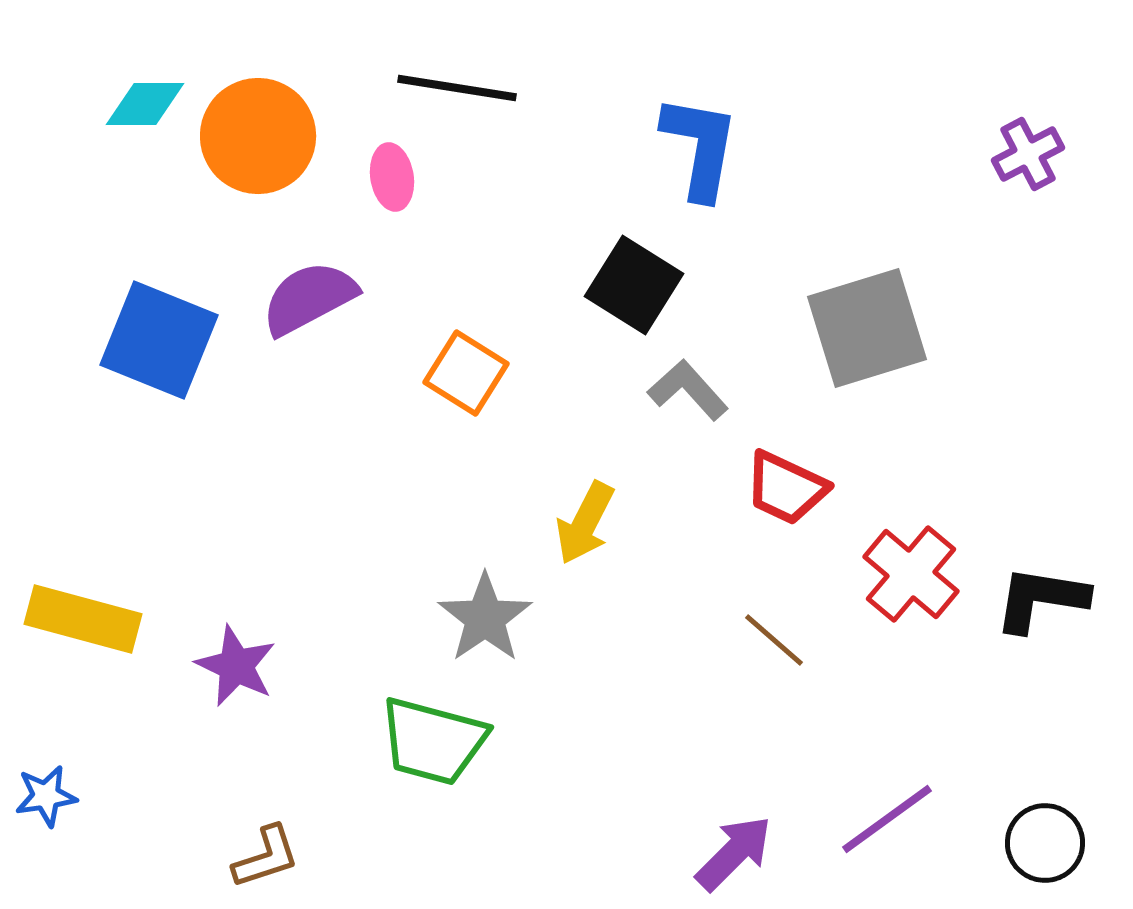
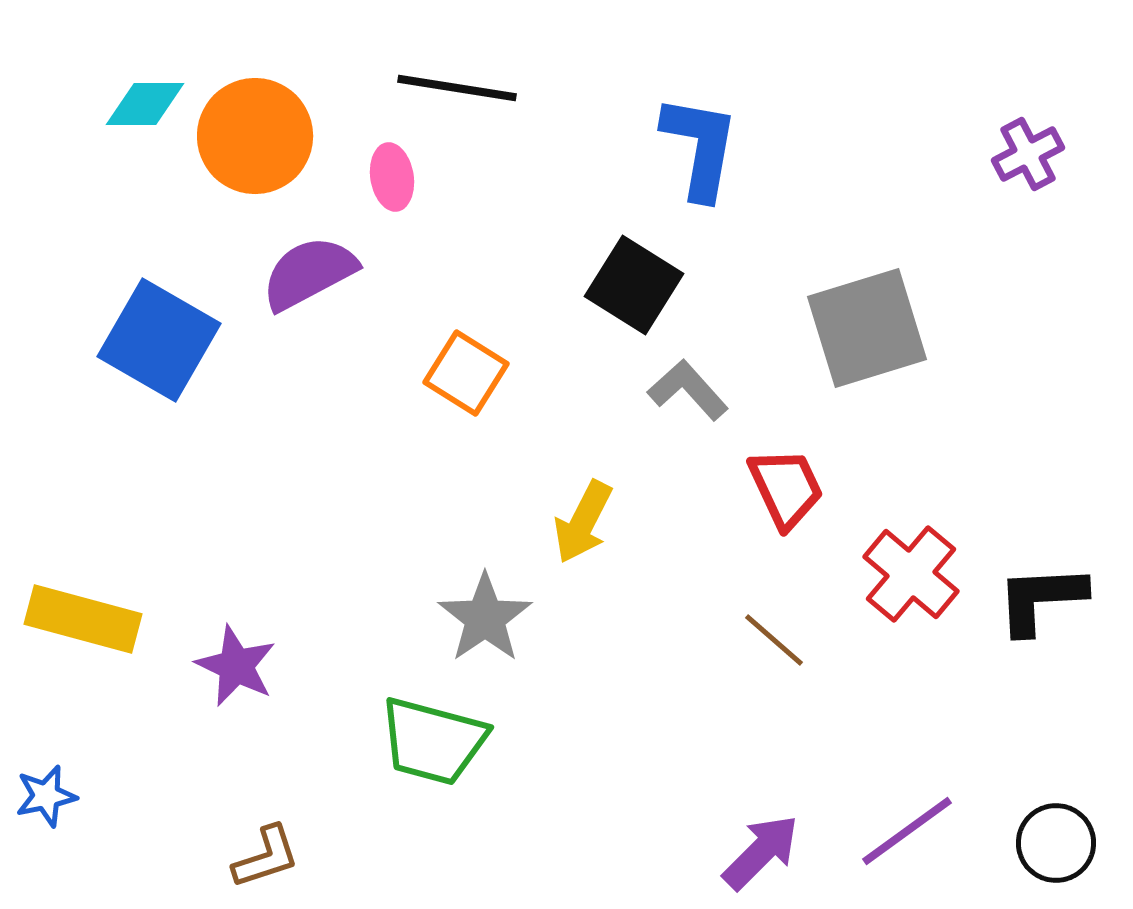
orange circle: moved 3 px left
purple semicircle: moved 25 px up
blue square: rotated 8 degrees clockwise
red trapezoid: rotated 140 degrees counterclockwise
yellow arrow: moved 2 px left, 1 px up
black L-shape: rotated 12 degrees counterclockwise
blue star: rotated 4 degrees counterclockwise
purple line: moved 20 px right, 12 px down
black circle: moved 11 px right
purple arrow: moved 27 px right, 1 px up
